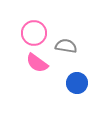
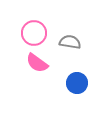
gray semicircle: moved 4 px right, 4 px up
